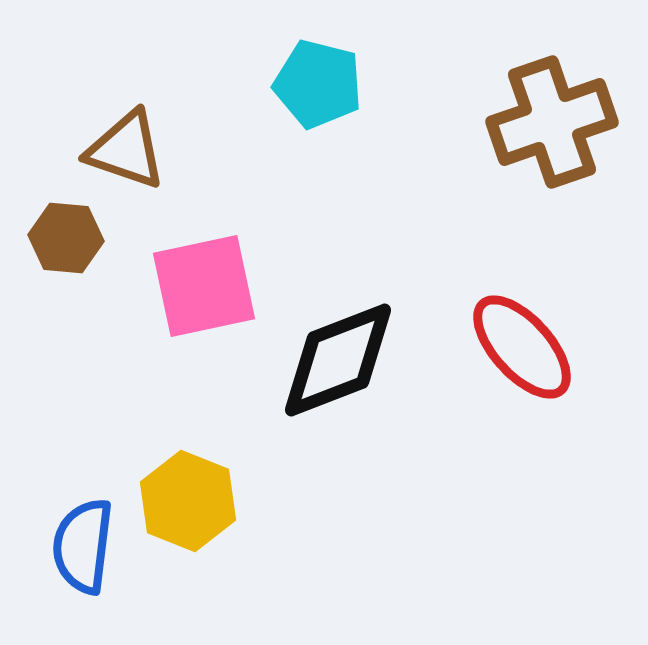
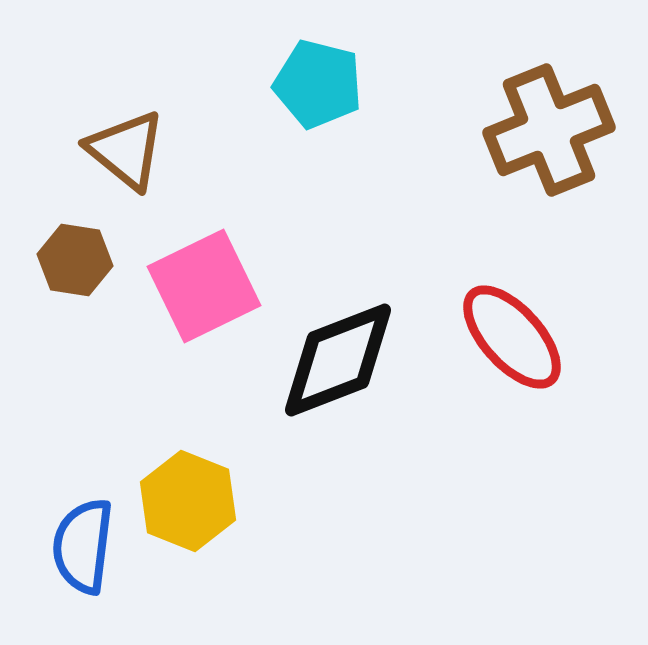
brown cross: moved 3 px left, 8 px down; rotated 3 degrees counterclockwise
brown triangle: rotated 20 degrees clockwise
brown hexagon: moved 9 px right, 22 px down; rotated 4 degrees clockwise
pink square: rotated 14 degrees counterclockwise
red ellipse: moved 10 px left, 10 px up
